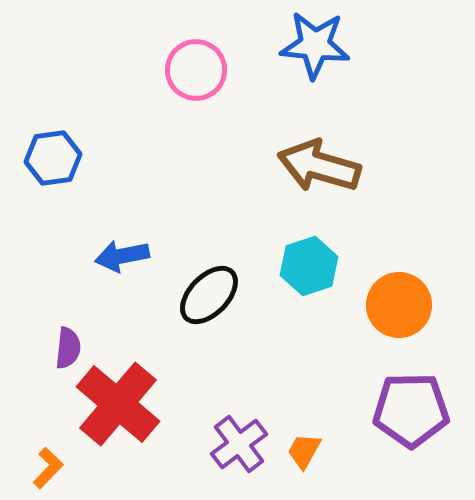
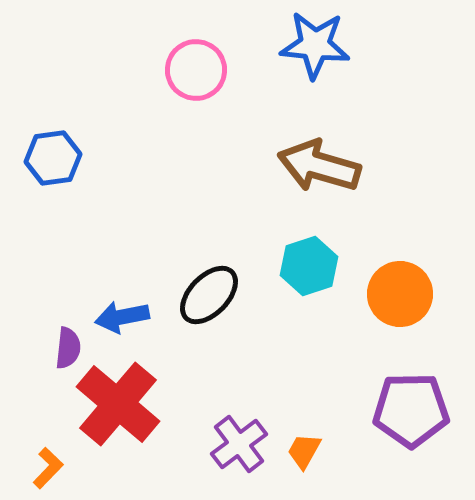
blue arrow: moved 61 px down
orange circle: moved 1 px right, 11 px up
